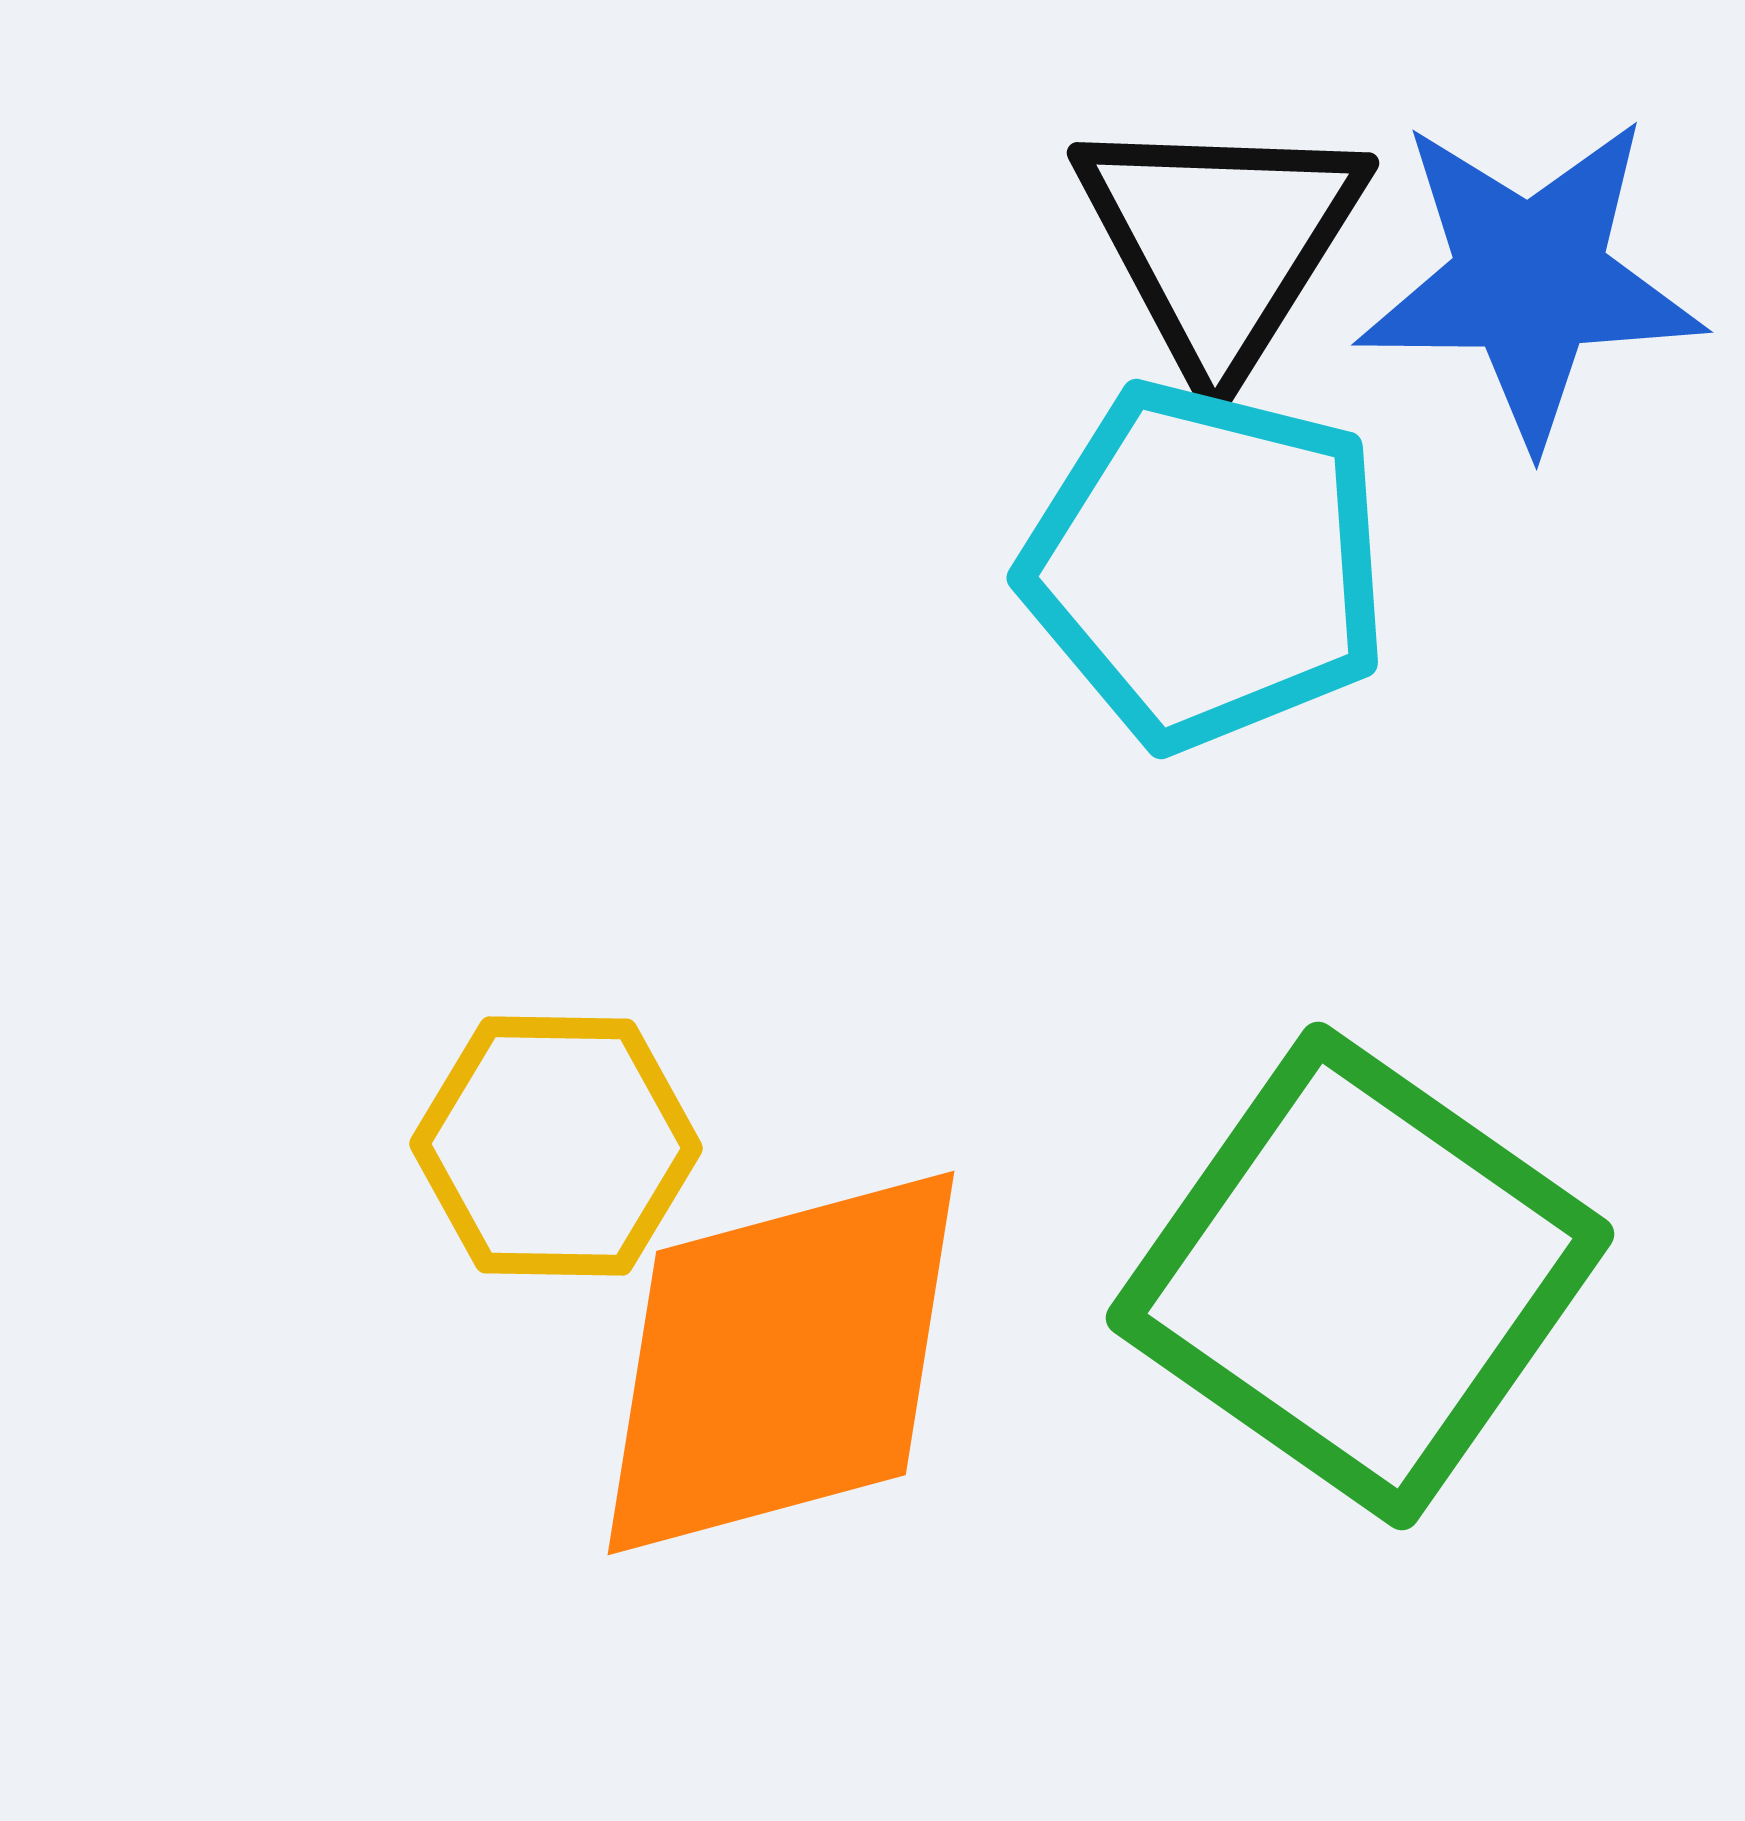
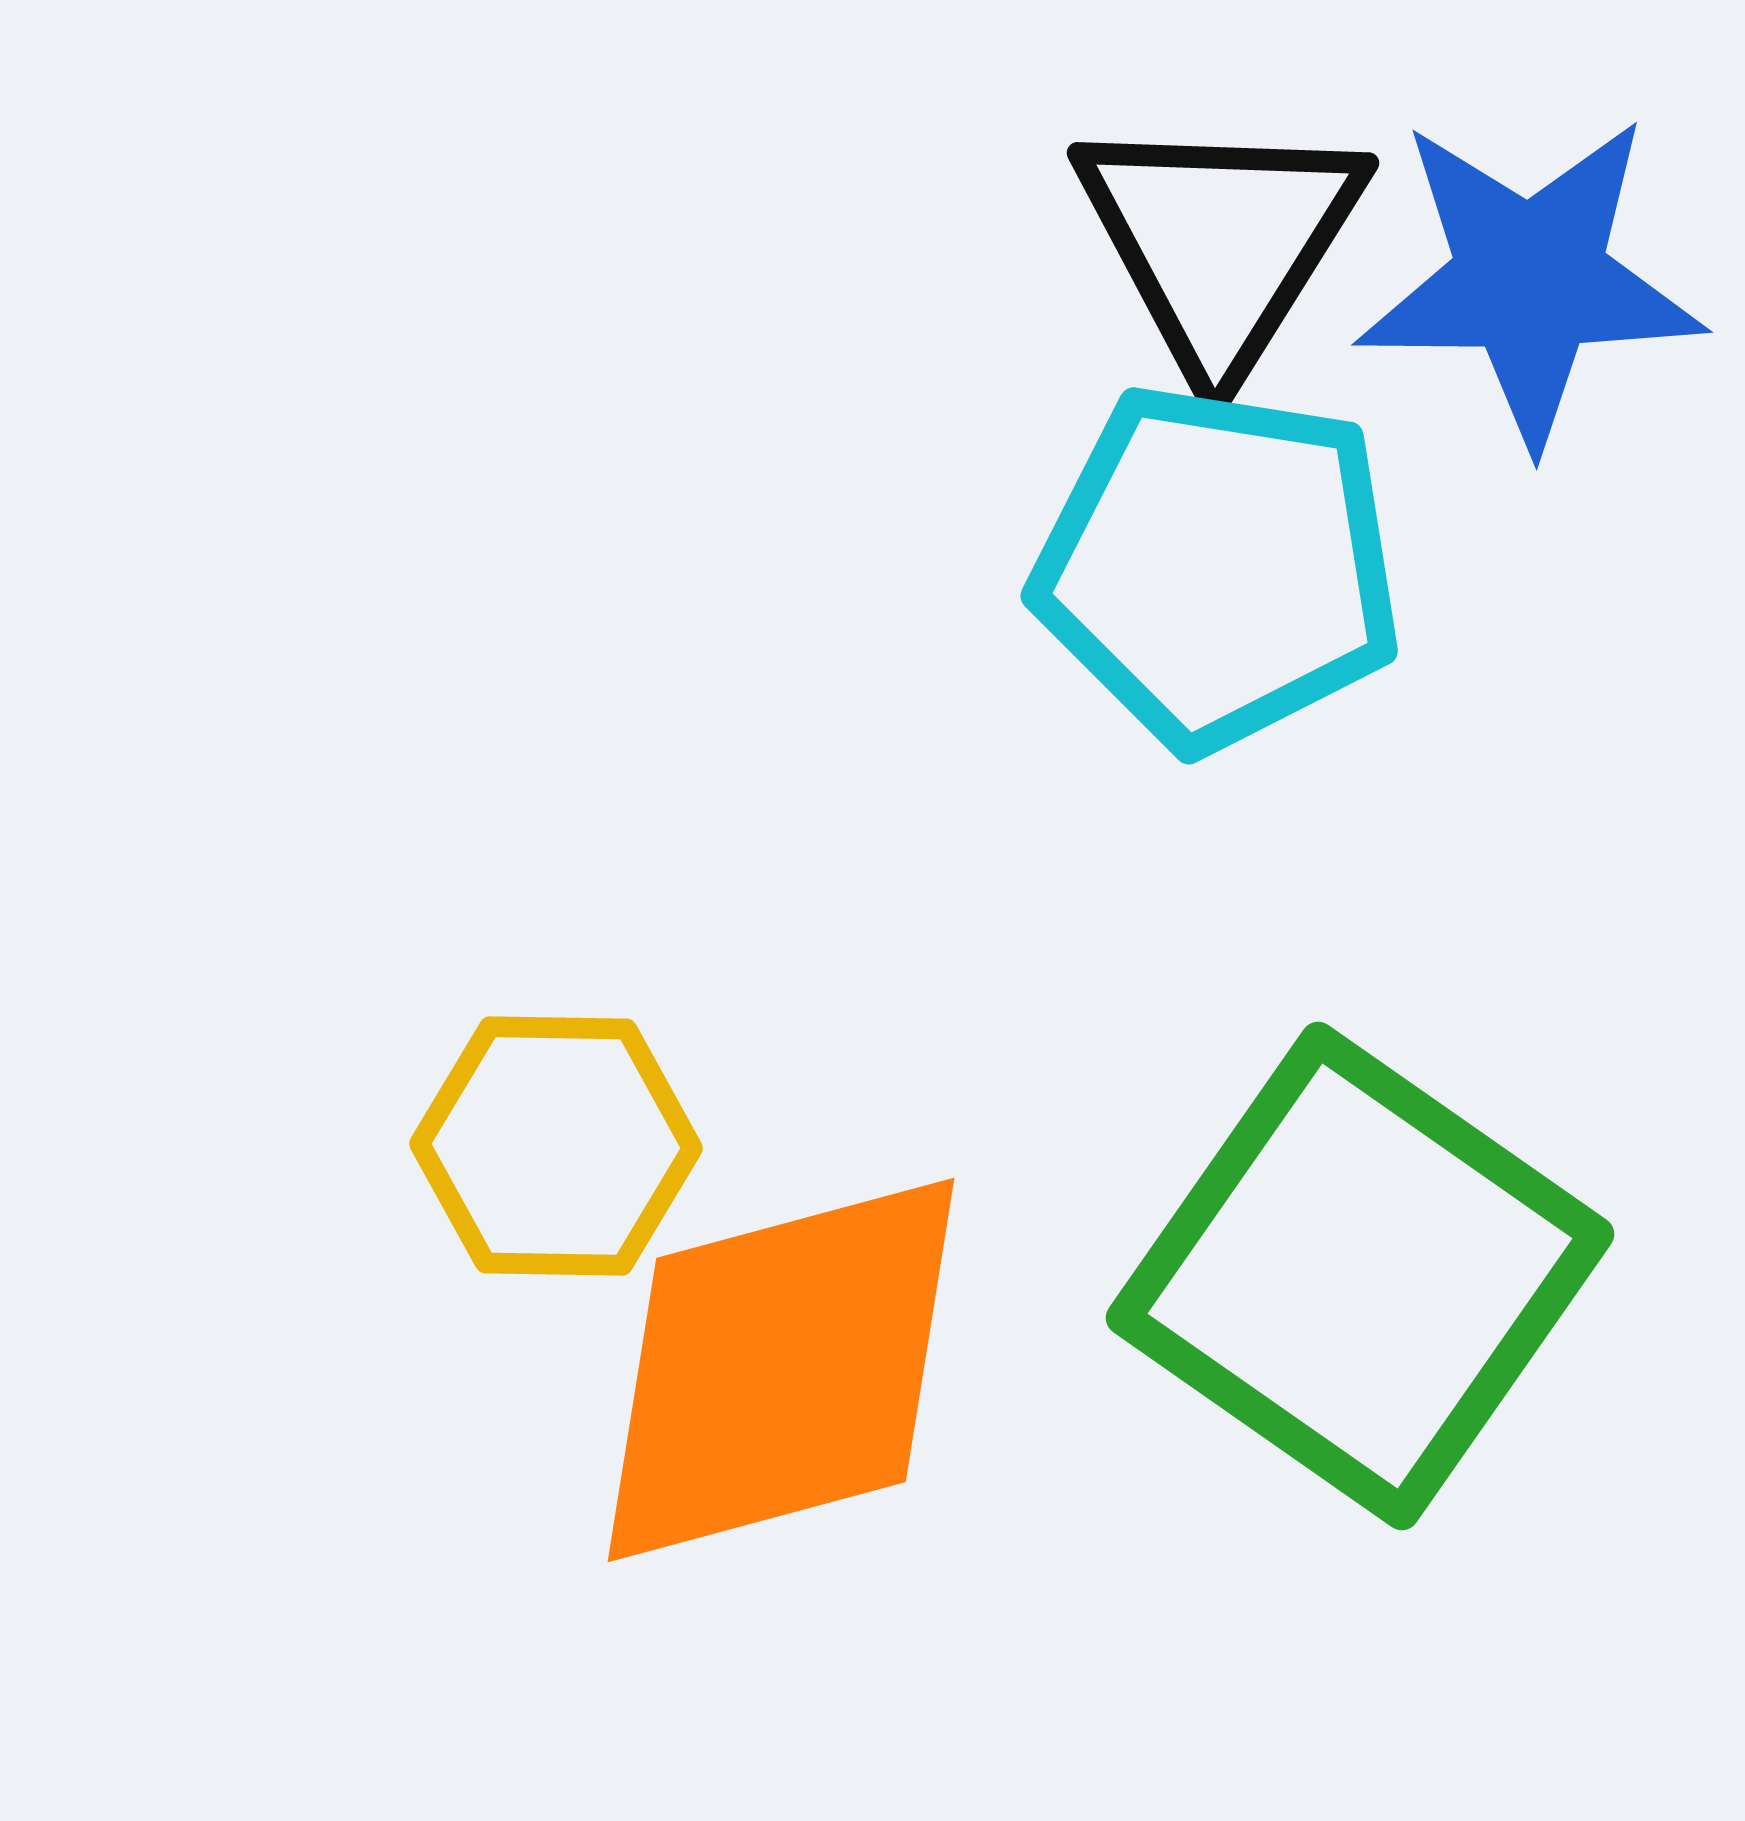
cyan pentagon: moved 12 px right, 2 px down; rotated 5 degrees counterclockwise
orange diamond: moved 7 px down
